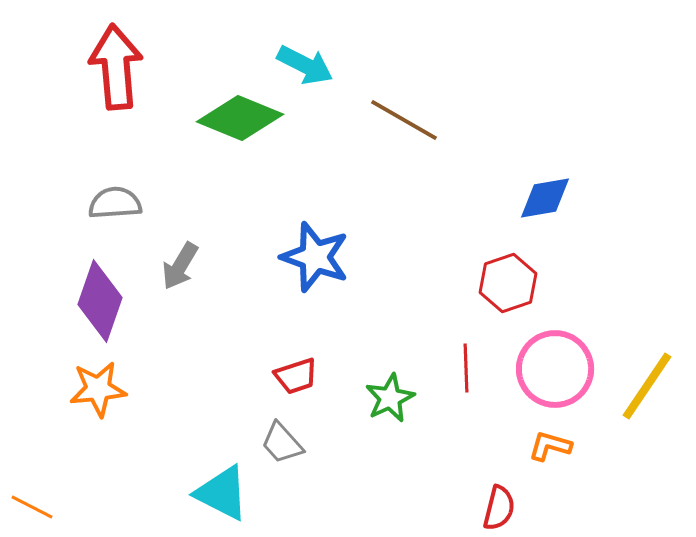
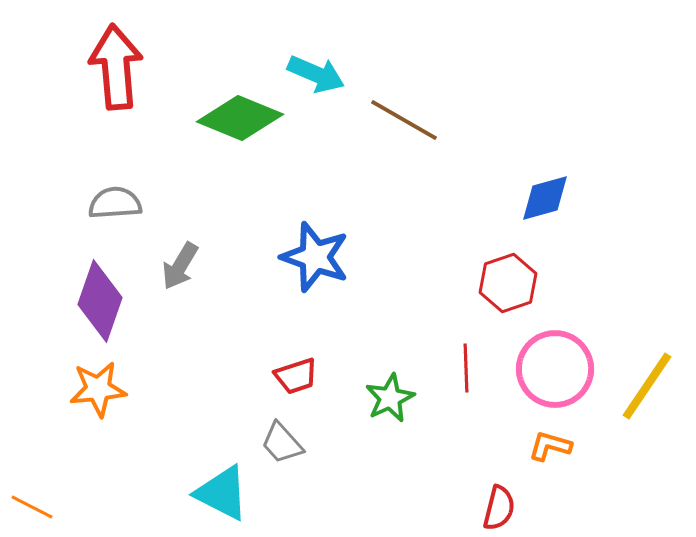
cyan arrow: moved 11 px right, 9 px down; rotated 4 degrees counterclockwise
blue diamond: rotated 6 degrees counterclockwise
